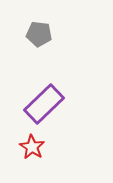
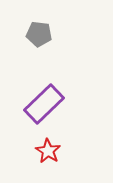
red star: moved 16 px right, 4 px down
